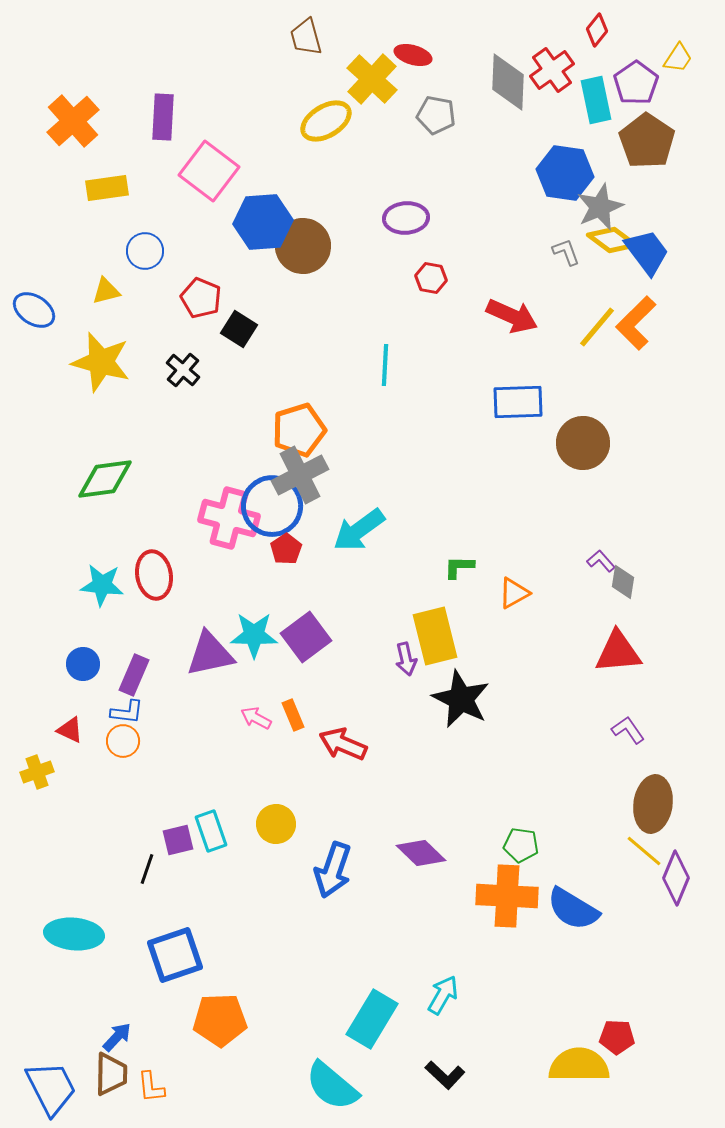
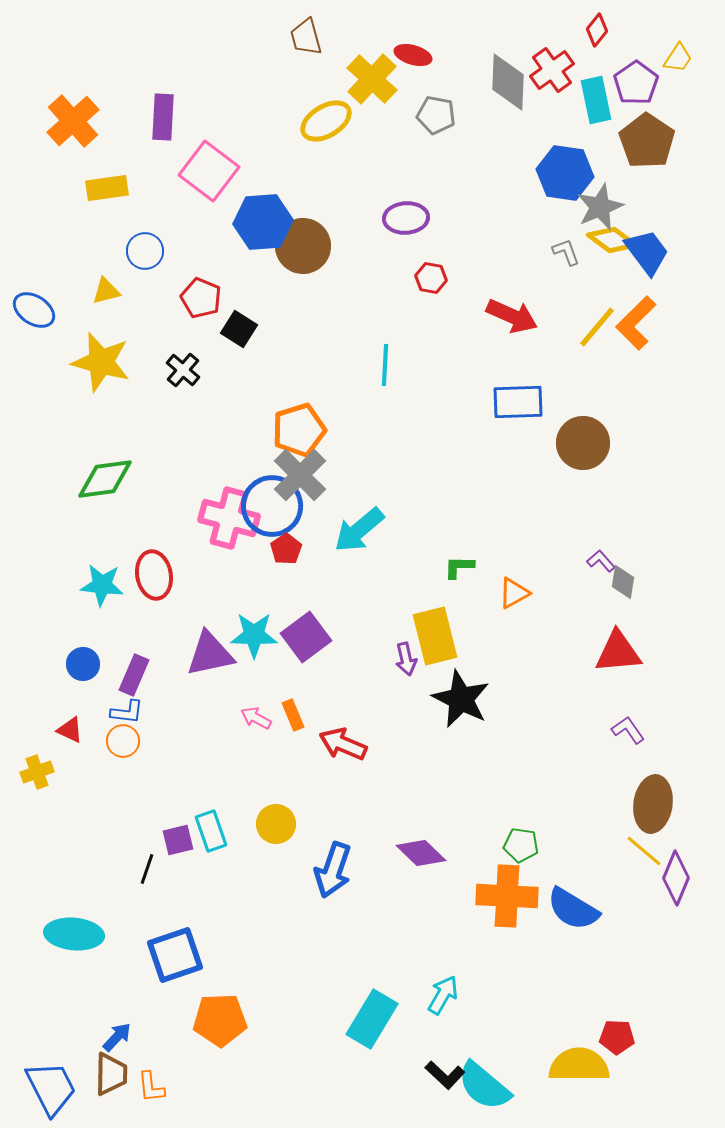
gray cross at (300, 475): rotated 18 degrees counterclockwise
cyan arrow at (359, 530): rotated 4 degrees counterclockwise
cyan semicircle at (332, 1086): moved 152 px right
